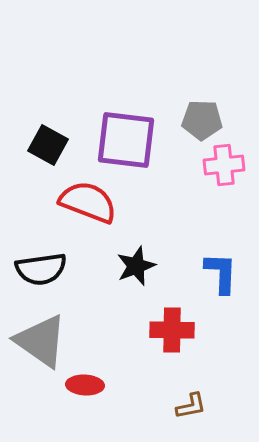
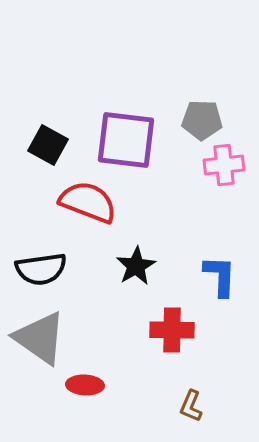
black star: rotated 9 degrees counterclockwise
blue L-shape: moved 1 px left, 3 px down
gray triangle: moved 1 px left, 3 px up
brown L-shape: rotated 124 degrees clockwise
